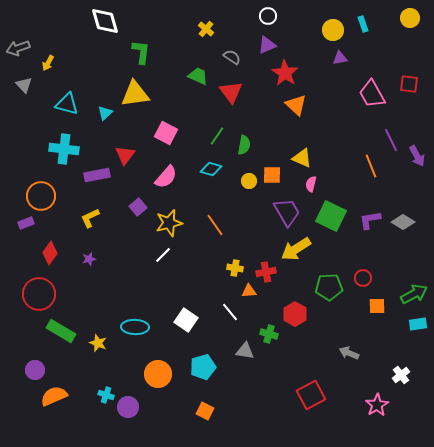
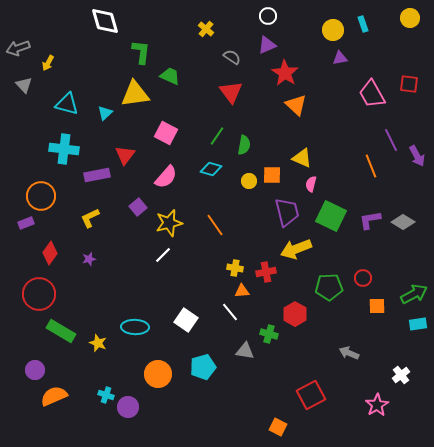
green trapezoid at (198, 76): moved 28 px left
purple trapezoid at (287, 212): rotated 16 degrees clockwise
yellow arrow at (296, 249): rotated 12 degrees clockwise
orange triangle at (249, 291): moved 7 px left
orange square at (205, 411): moved 73 px right, 16 px down
